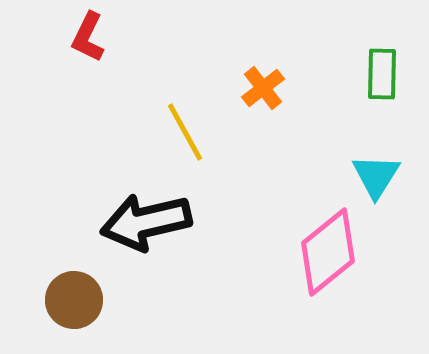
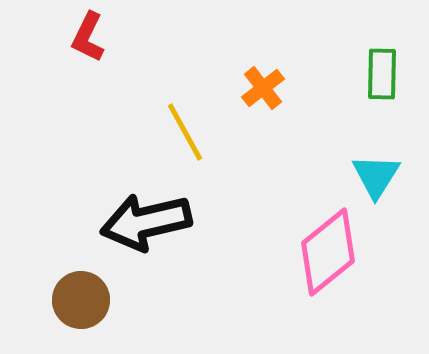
brown circle: moved 7 px right
